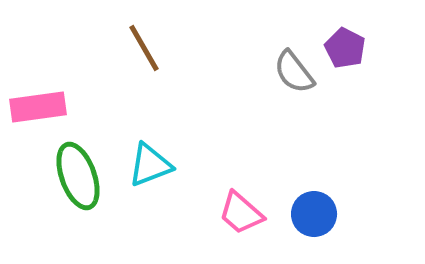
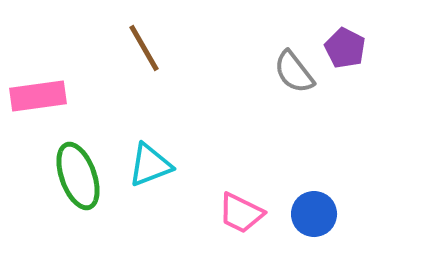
pink rectangle: moved 11 px up
pink trapezoid: rotated 15 degrees counterclockwise
